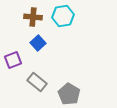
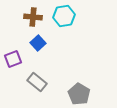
cyan hexagon: moved 1 px right
purple square: moved 1 px up
gray pentagon: moved 10 px right
